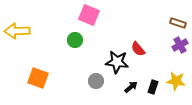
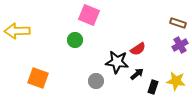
red semicircle: rotated 84 degrees counterclockwise
black arrow: moved 6 px right, 13 px up
